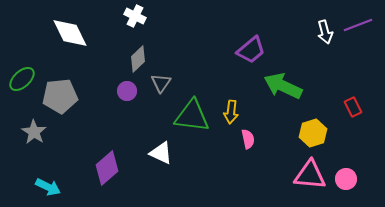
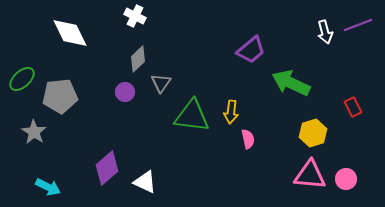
green arrow: moved 8 px right, 3 px up
purple circle: moved 2 px left, 1 px down
white triangle: moved 16 px left, 29 px down
